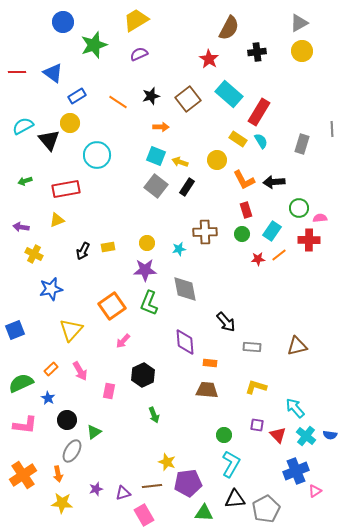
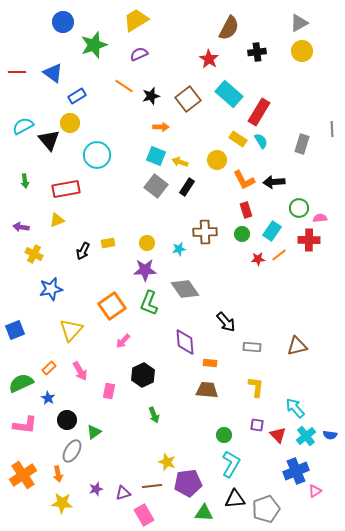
orange line at (118, 102): moved 6 px right, 16 px up
green arrow at (25, 181): rotated 80 degrees counterclockwise
yellow rectangle at (108, 247): moved 4 px up
gray diamond at (185, 289): rotated 24 degrees counterclockwise
orange rectangle at (51, 369): moved 2 px left, 1 px up
yellow L-shape at (256, 387): rotated 80 degrees clockwise
cyan cross at (306, 436): rotated 12 degrees clockwise
gray pentagon at (266, 509): rotated 8 degrees clockwise
